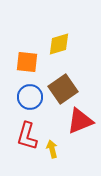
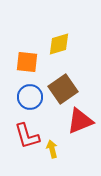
red L-shape: rotated 32 degrees counterclockwise
